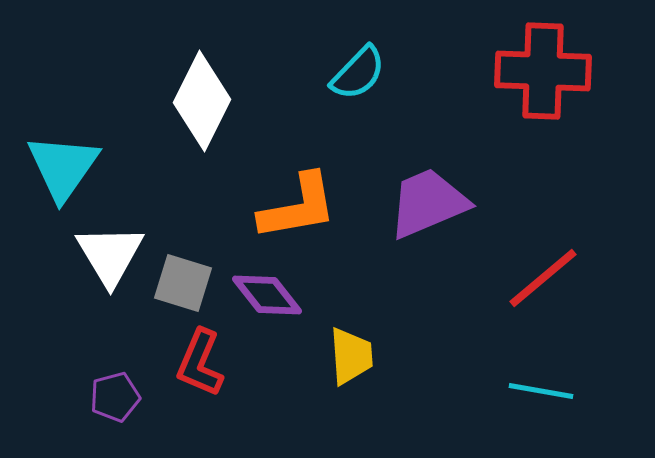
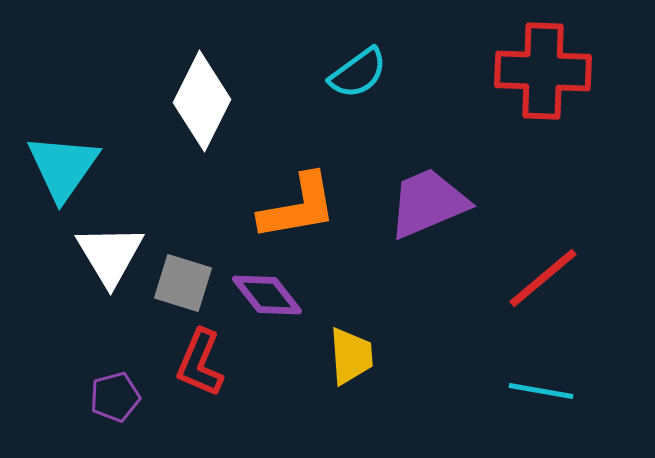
cyan semicircle: rotated 10 degrees clockwise
